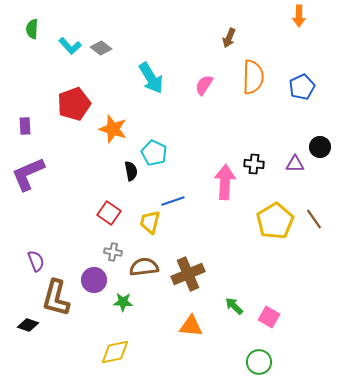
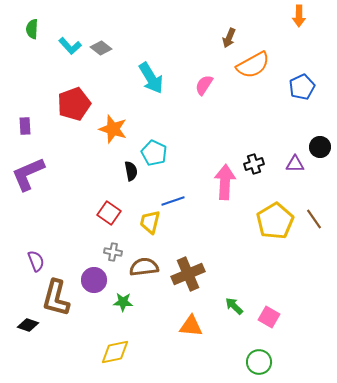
orange semicircle: moved 12 px up; rotated 60 degrees clockwise
black cross: rotated 24 degrees counterclockwise
